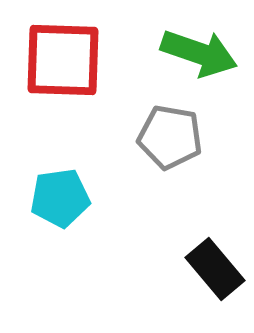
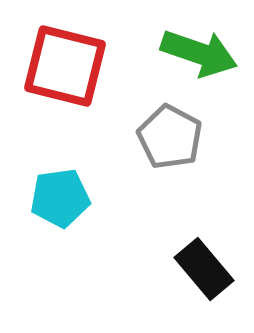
red square: moved 2 px right, 6 px down; rotated 12 degrees clockwise
gray pentagon: rotated 18 degrees clockwise
black rectangle: moved 11 px left
